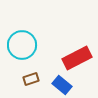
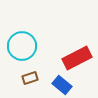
cyan circle: moved 1 px down
brown rectangle: moved 1 px left, 1 px up
